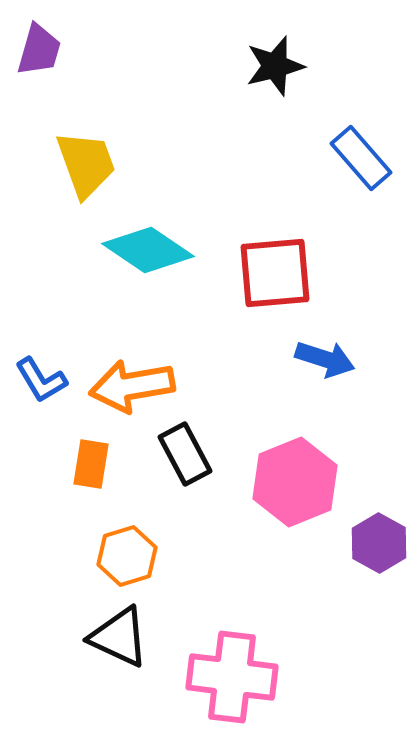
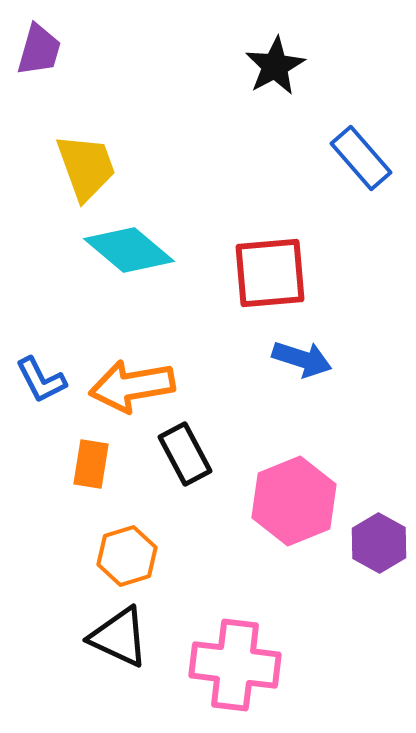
black star: rotated 14 degrees counterclockwise
yellow trapezoid: moved 3 px down
cyan diamond: moved 19 px left; rotated 6 degrees clockwise
red square: moved 5 px left
blue arrow: moved 23 px left
blue L-shape: rotated 4 degrees clockwise
pink hexagon: moved 1 px left, 19 px down
pink cross: moved 3 px right, 12 px up
